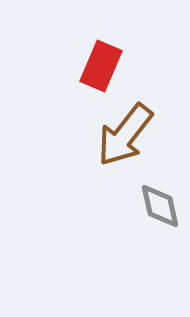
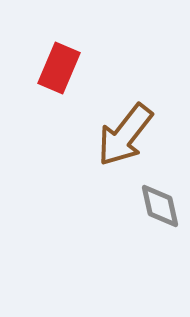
red rectangle: moved 42 px left, 2 px down
